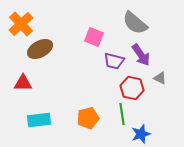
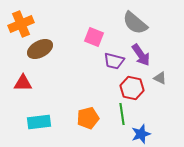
orange cross: rotated 20 degrees clockwise
cyan rectangle: moved 2 px down
